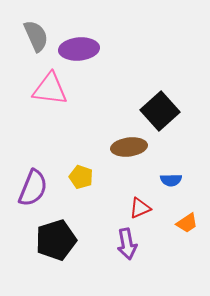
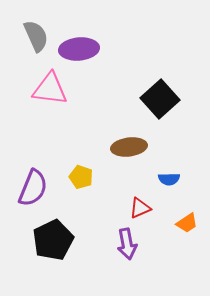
black square: moved 12 px up
blue semicircle: moved 2 px left, 1 px up
black pentagon: moved 3 px left; rotated 9 degrees counterclockwise
